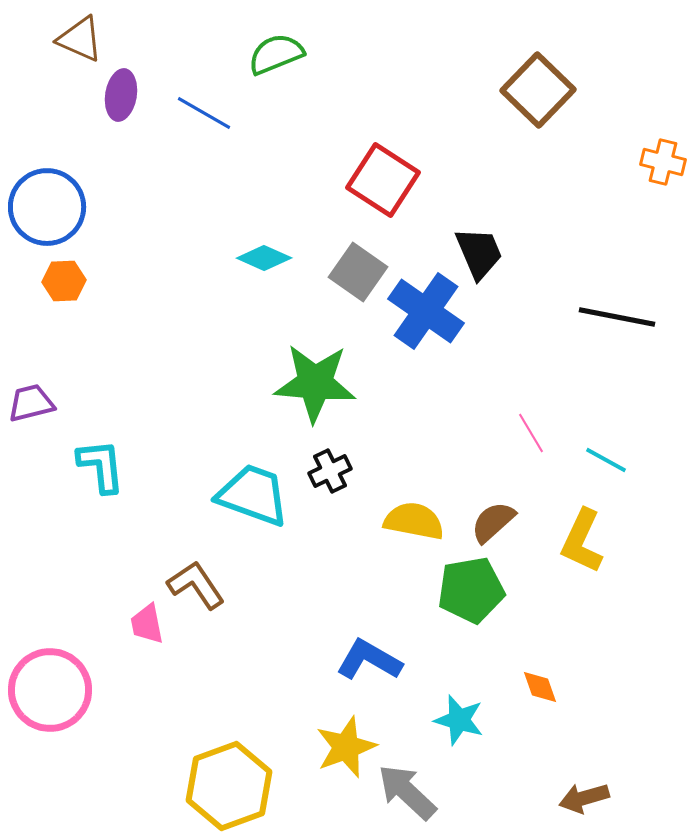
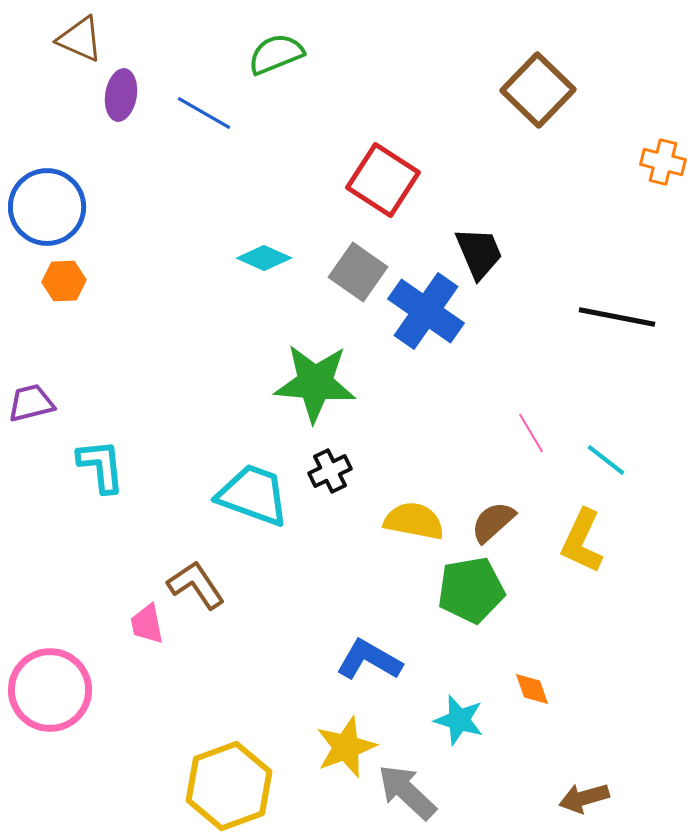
cyan line: rotated 9 degrees clockwise
orange diamond: moved 8 px left, 2 px down
